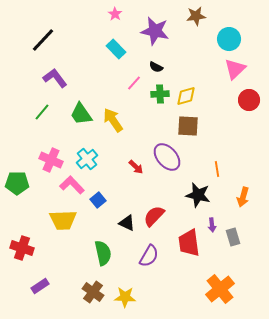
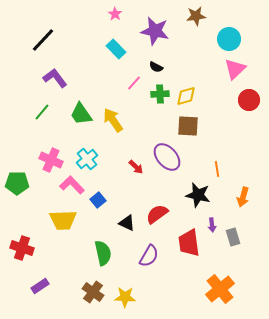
red semicircle: moved 3 px right, 2 px up; rotated 10 degrees clockwise
